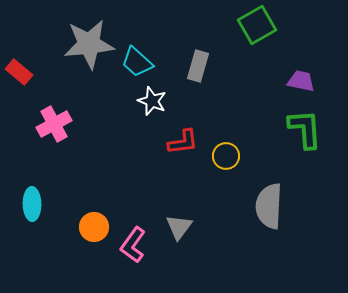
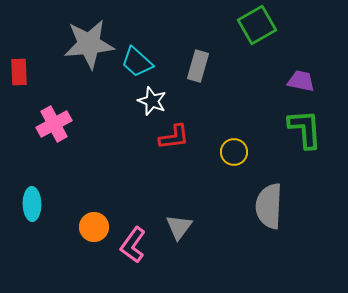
red rectangle: rotated 48 degrees clockwise
red L-shape: moved 9 px left, 5 px up
yellow circle: moved 8 px right, 4 px up
